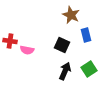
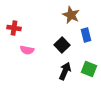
red cross: moved 4 px right, 13 px up
black square: rotated 21 degrees clockwise
green square: rotated 35 degrees counterclockwise
